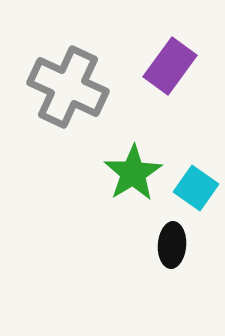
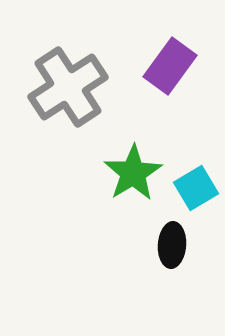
gray cross: rotated 32 degrees clockwise
cyan square: rotated 24 degrees clockwise
